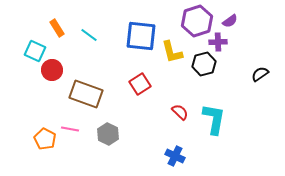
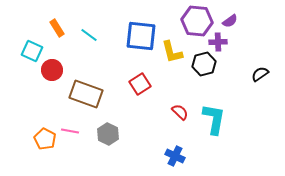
purple hexagon: rotated 24 degrees clockwise
cyan square: moved 3 px left
pink line: moved 2 px down
